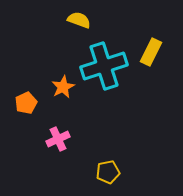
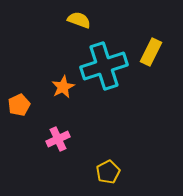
orange pentagon: moved 7 px left, 2 px down
yellow pentagon: rotated 15 degrees counterclockwise
